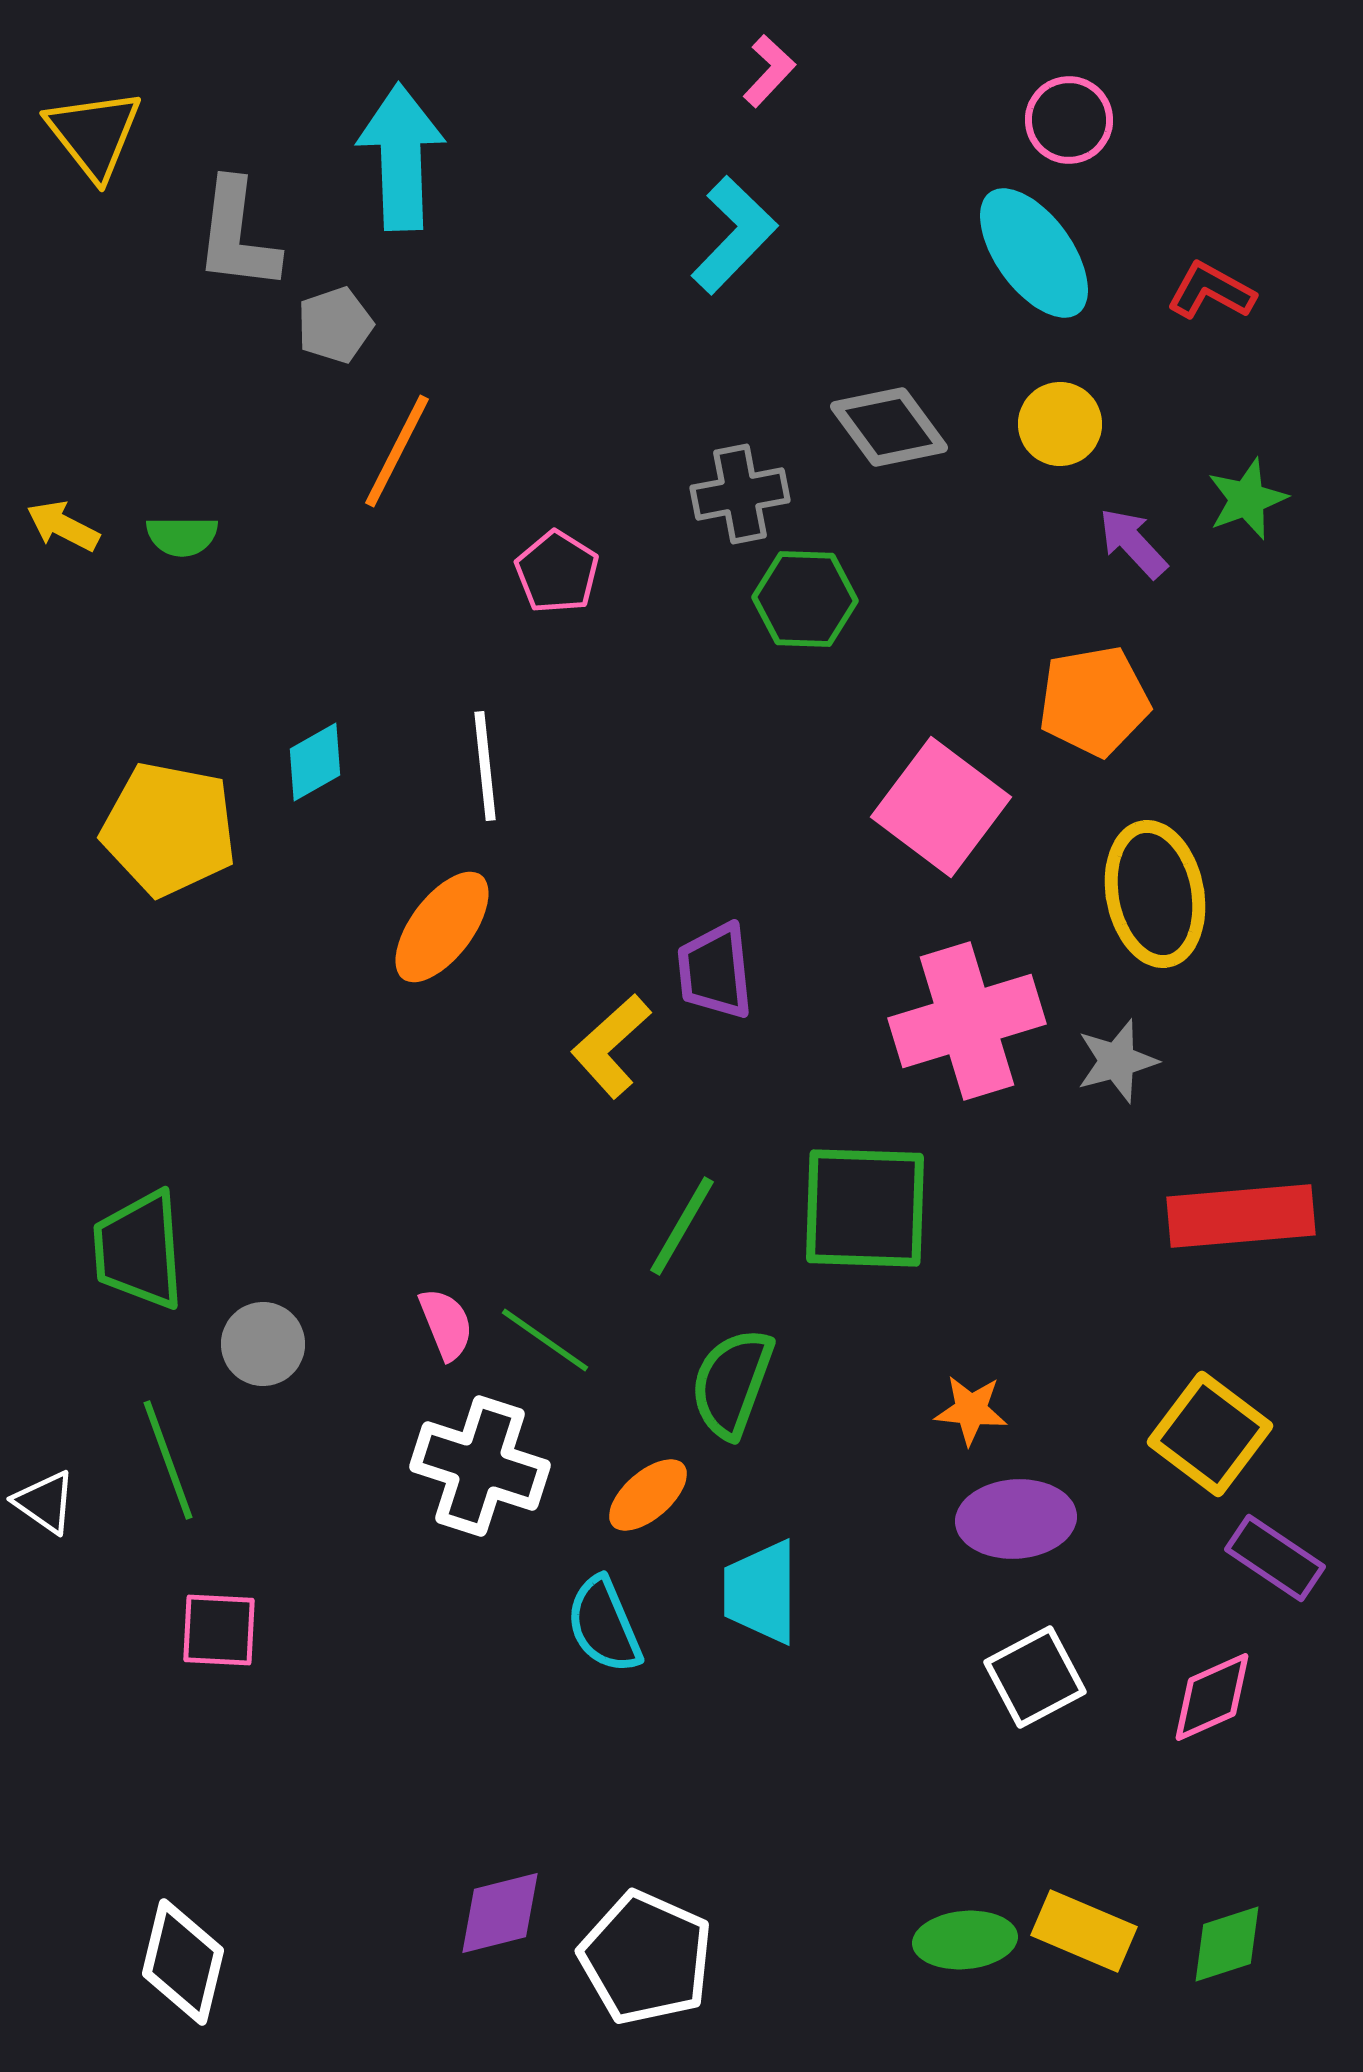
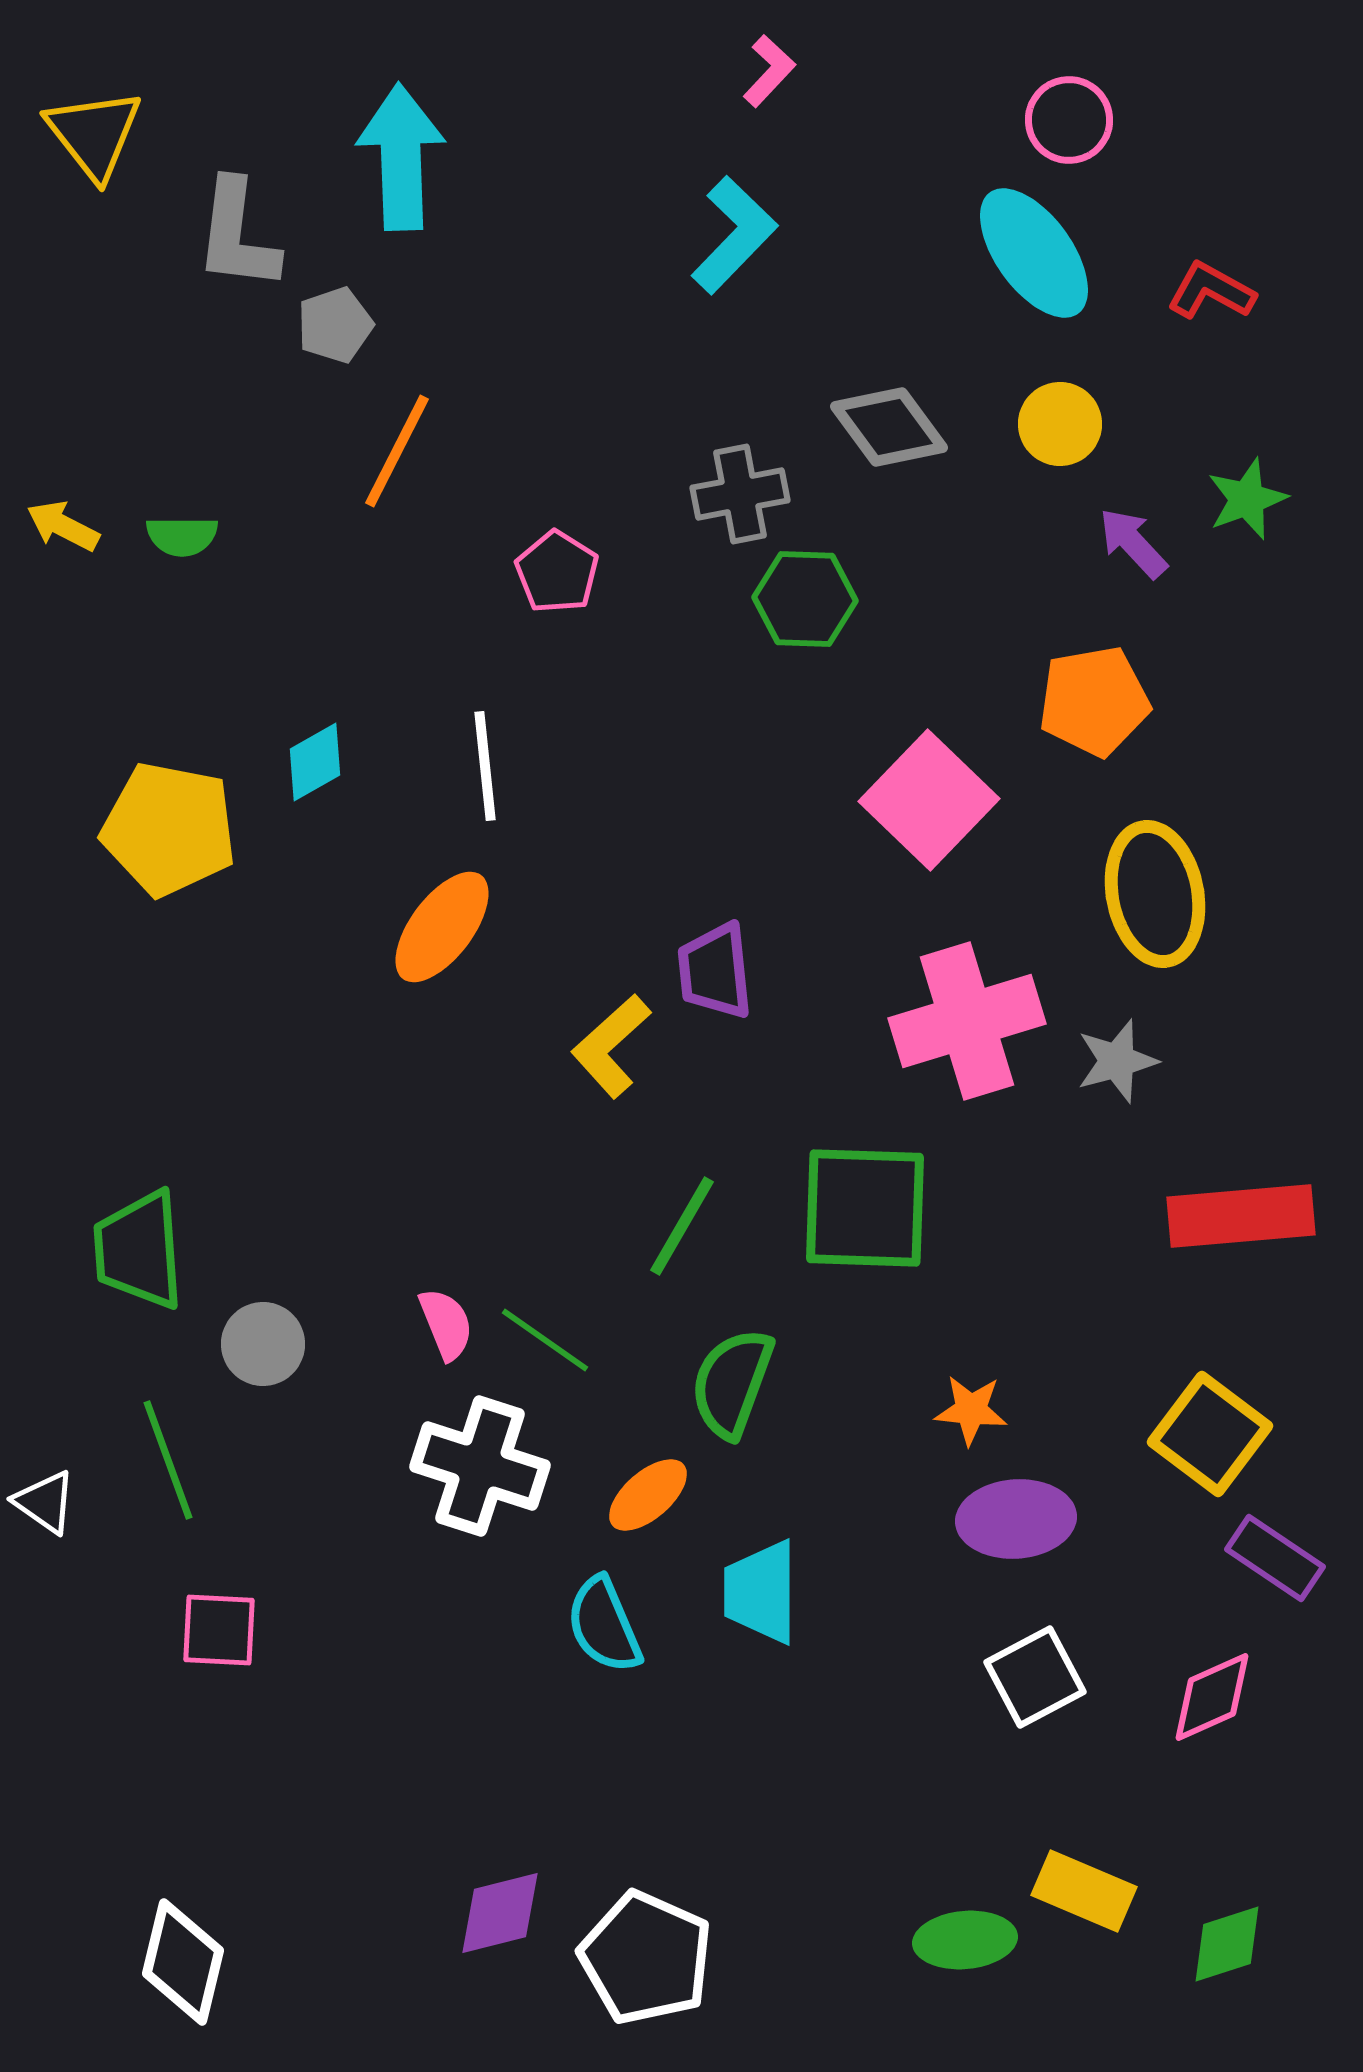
pink square at (941, 807): moved 12 px left, 7 px up; rotated 7 degrees clockwise
yellow rectangle at (1084, 1931): moved 40 px up
